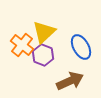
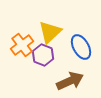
yellow triangle: moved 6 px right
orange cross: rotated 15 degrees clockwise
